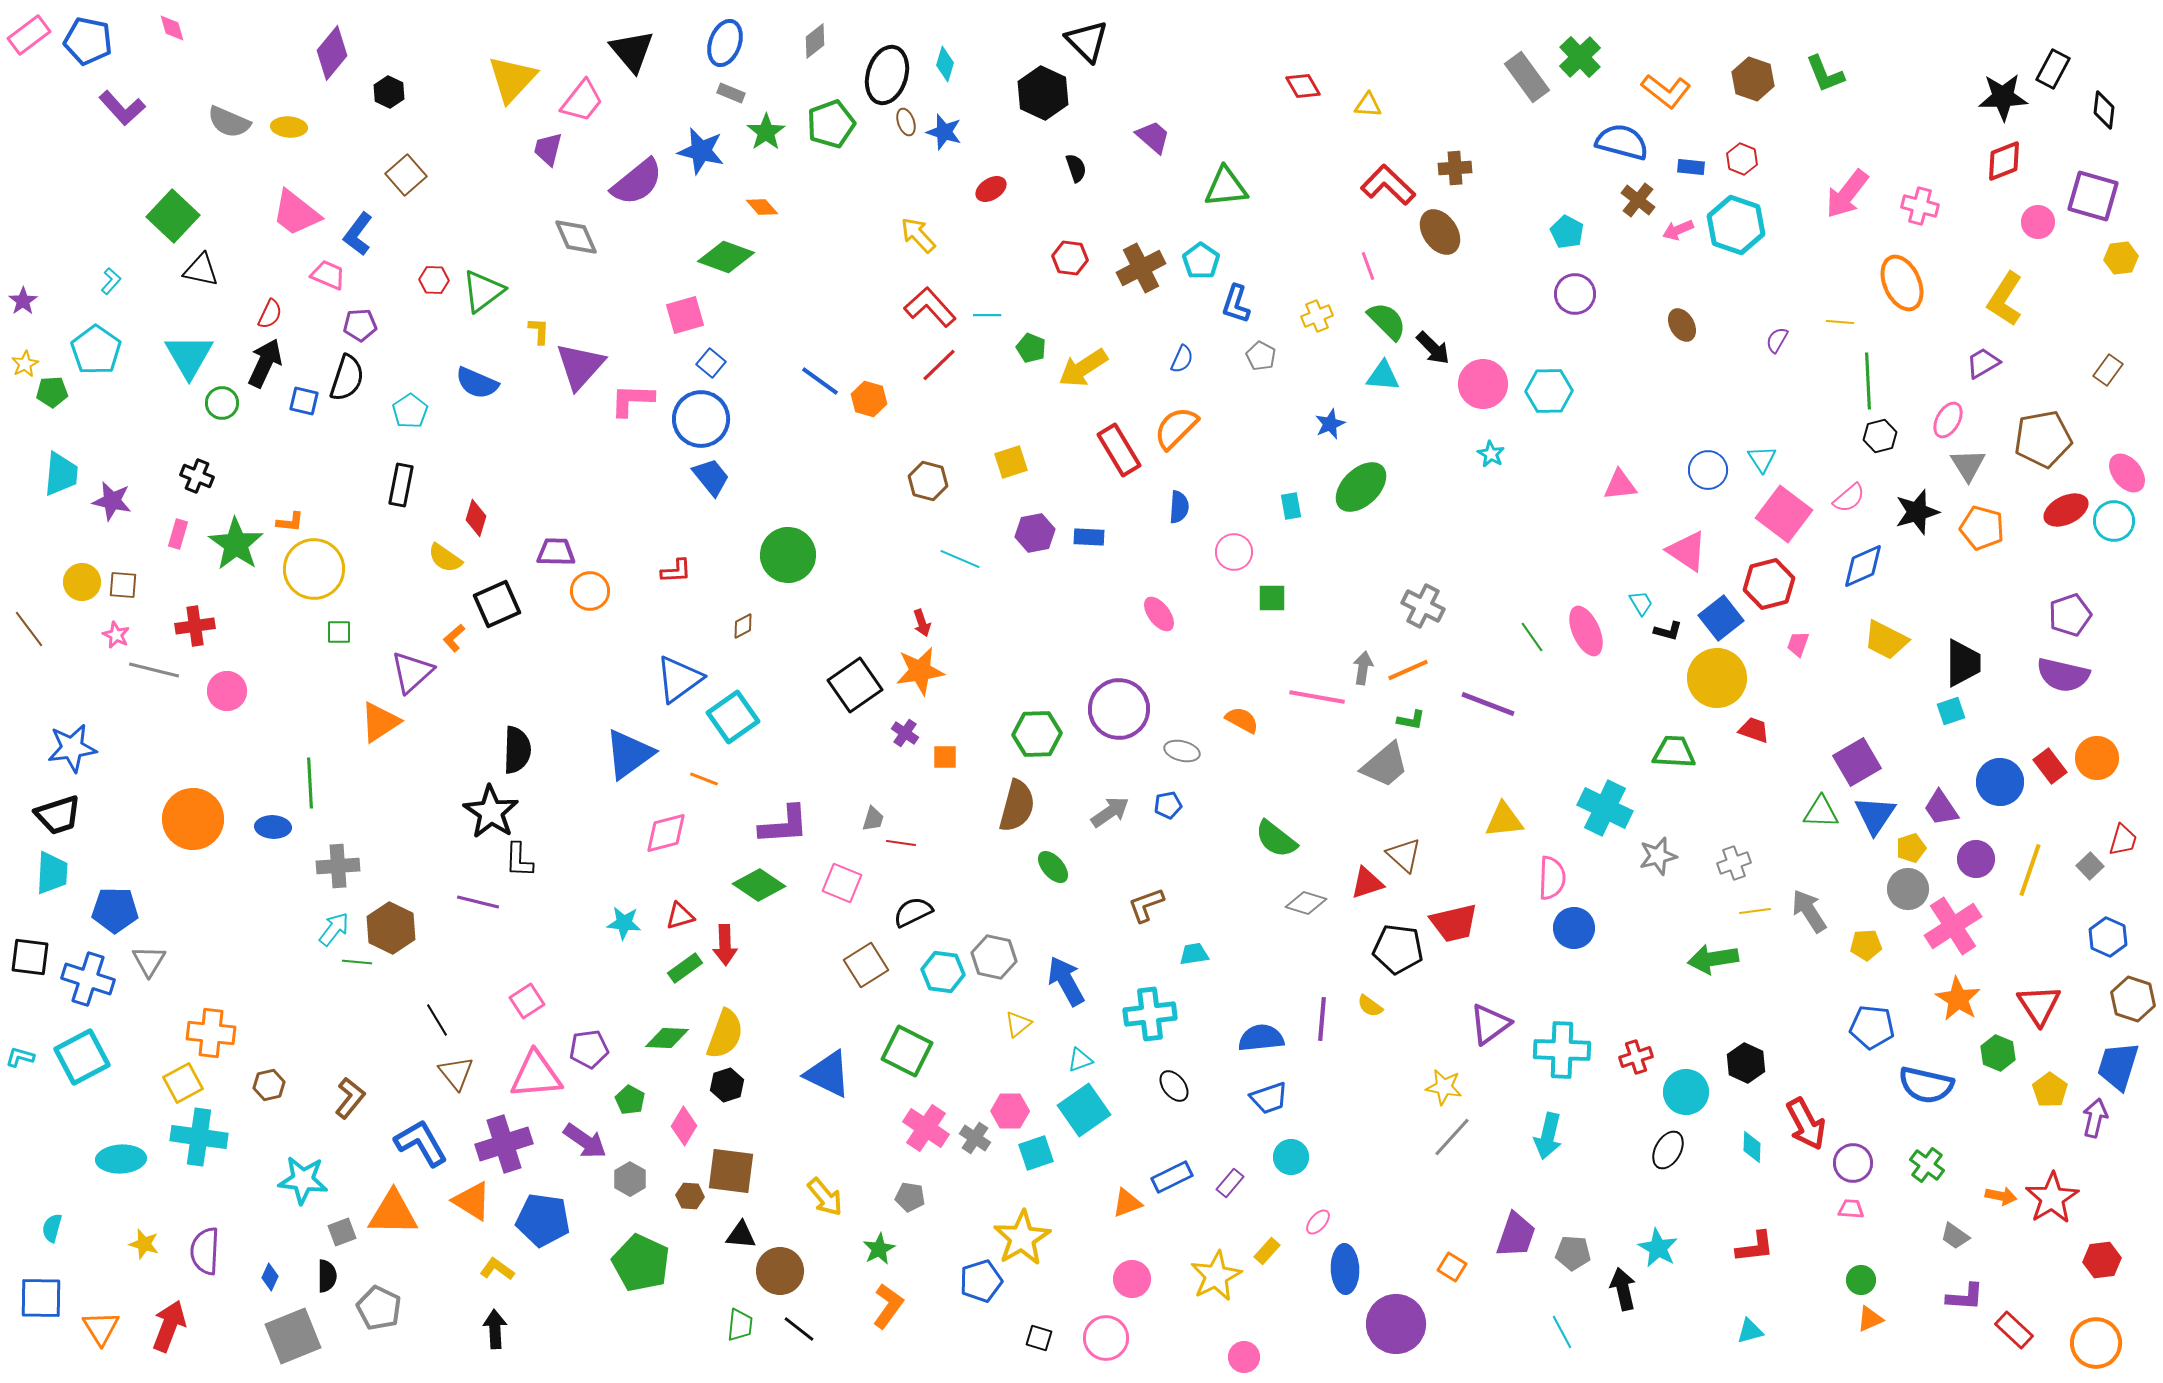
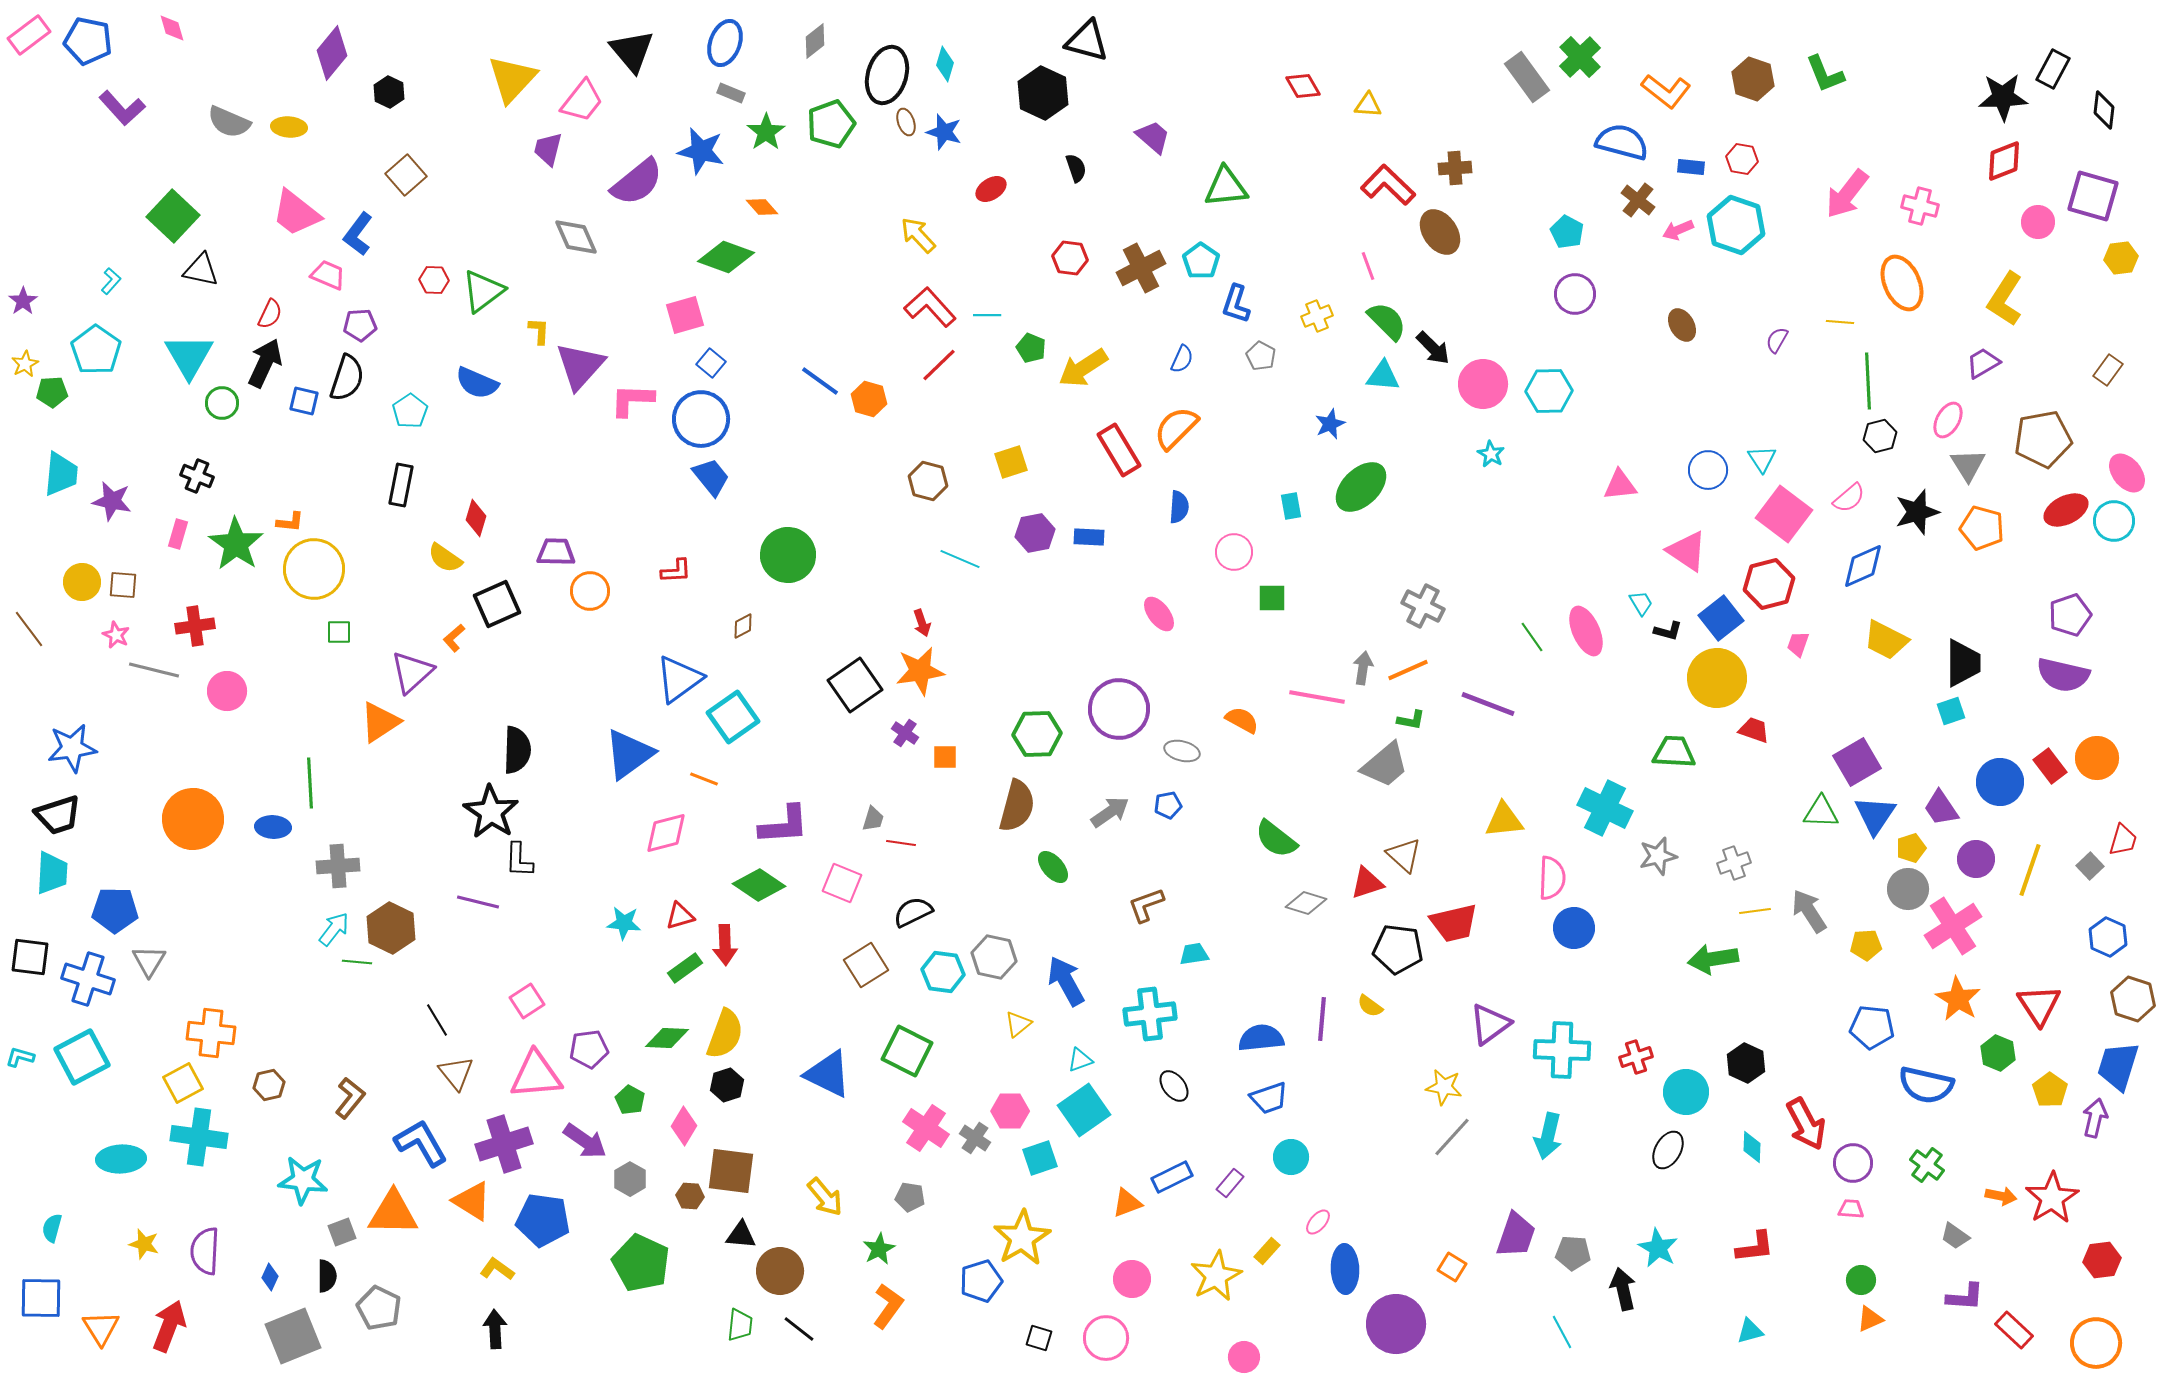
black triangle at (1087, 41): rotated 30 degrees counterclockwise
red hexagon at (1742, 159): rotated 12 degrees counterclockwise
cyan square at (1036, 1153): moved 4 px right, 5 px down
